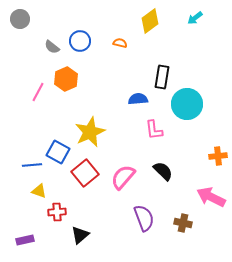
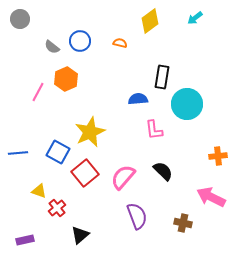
blue line: moved 14 px left, 12 px up
red cross: moved 4 px up; rotated 36 degrees counterclockwise
purple semicircle: moved 7 px left, 2 px up
